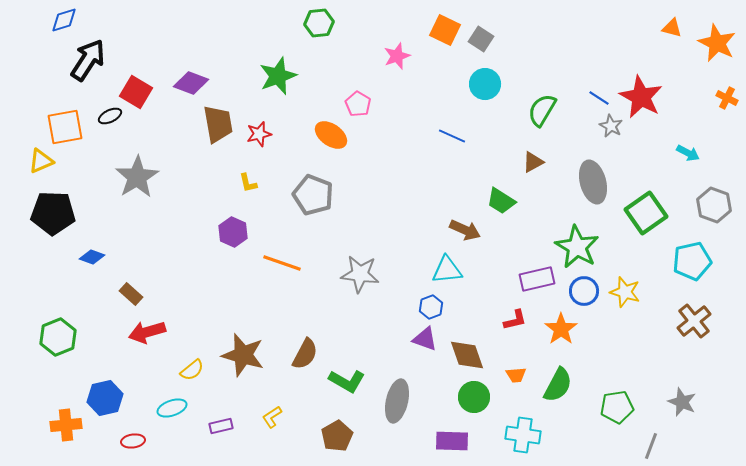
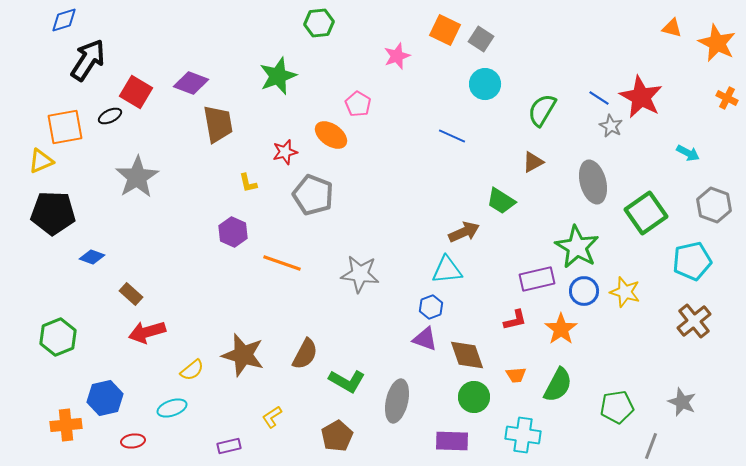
red star at (259, 134): moved 26 px right, 18 px down
brown arrow at (465, 230): moved 1 px left, 2 px down; rotated 48 degrees counterclockwise
purple rectangle at (221, 426): moved 8 px right, 20 px down
